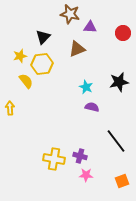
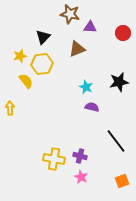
pink star: moved 5 px left, 2 px down; rotated 24 degrees clockwise
